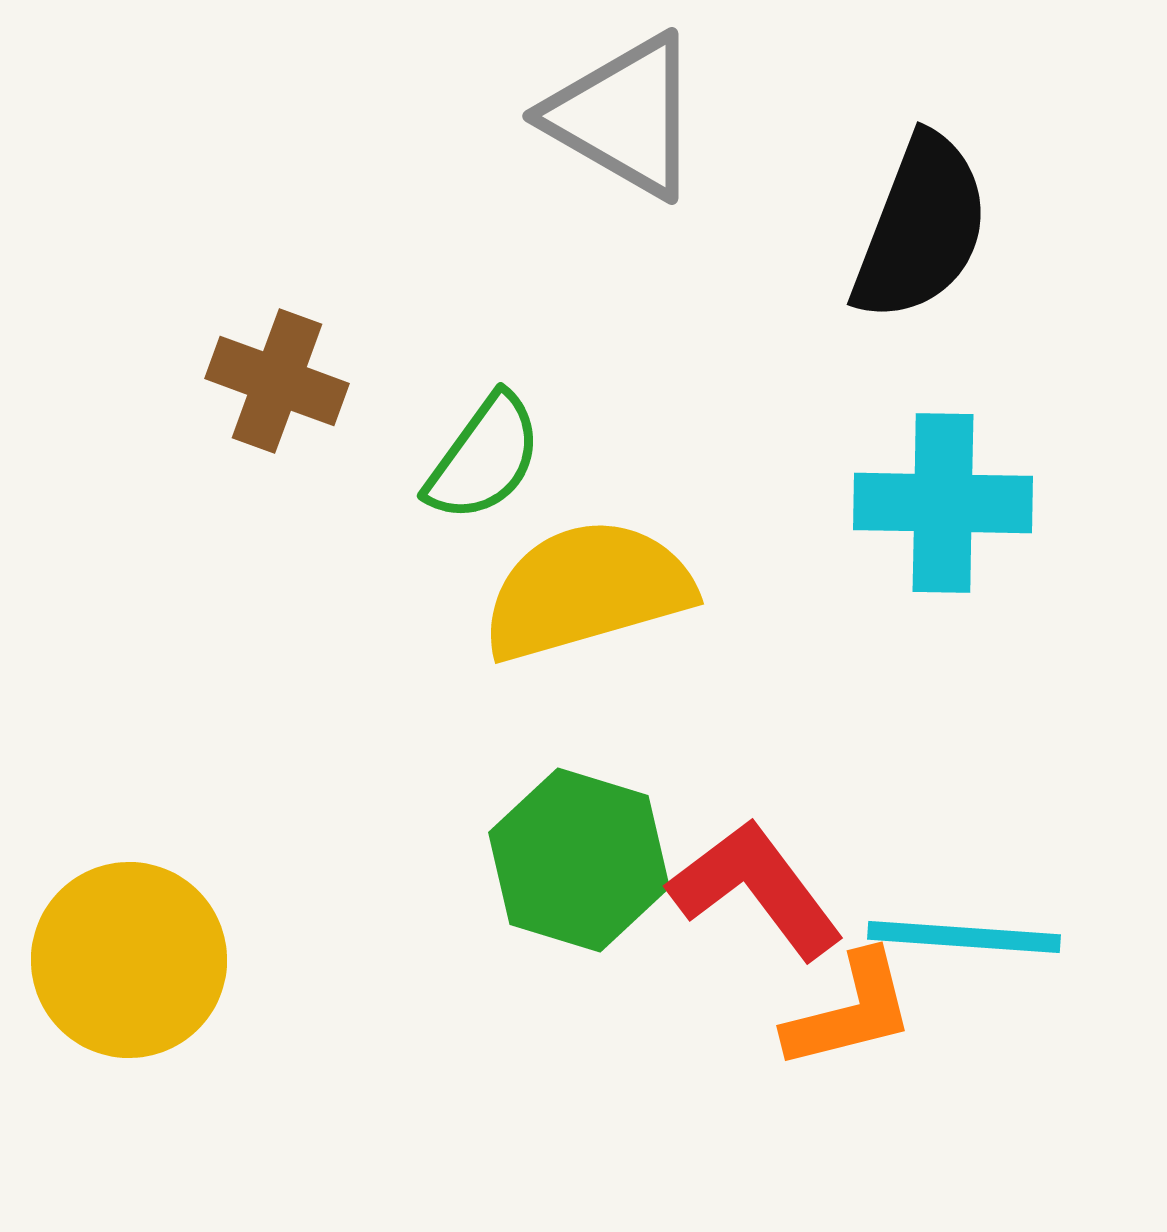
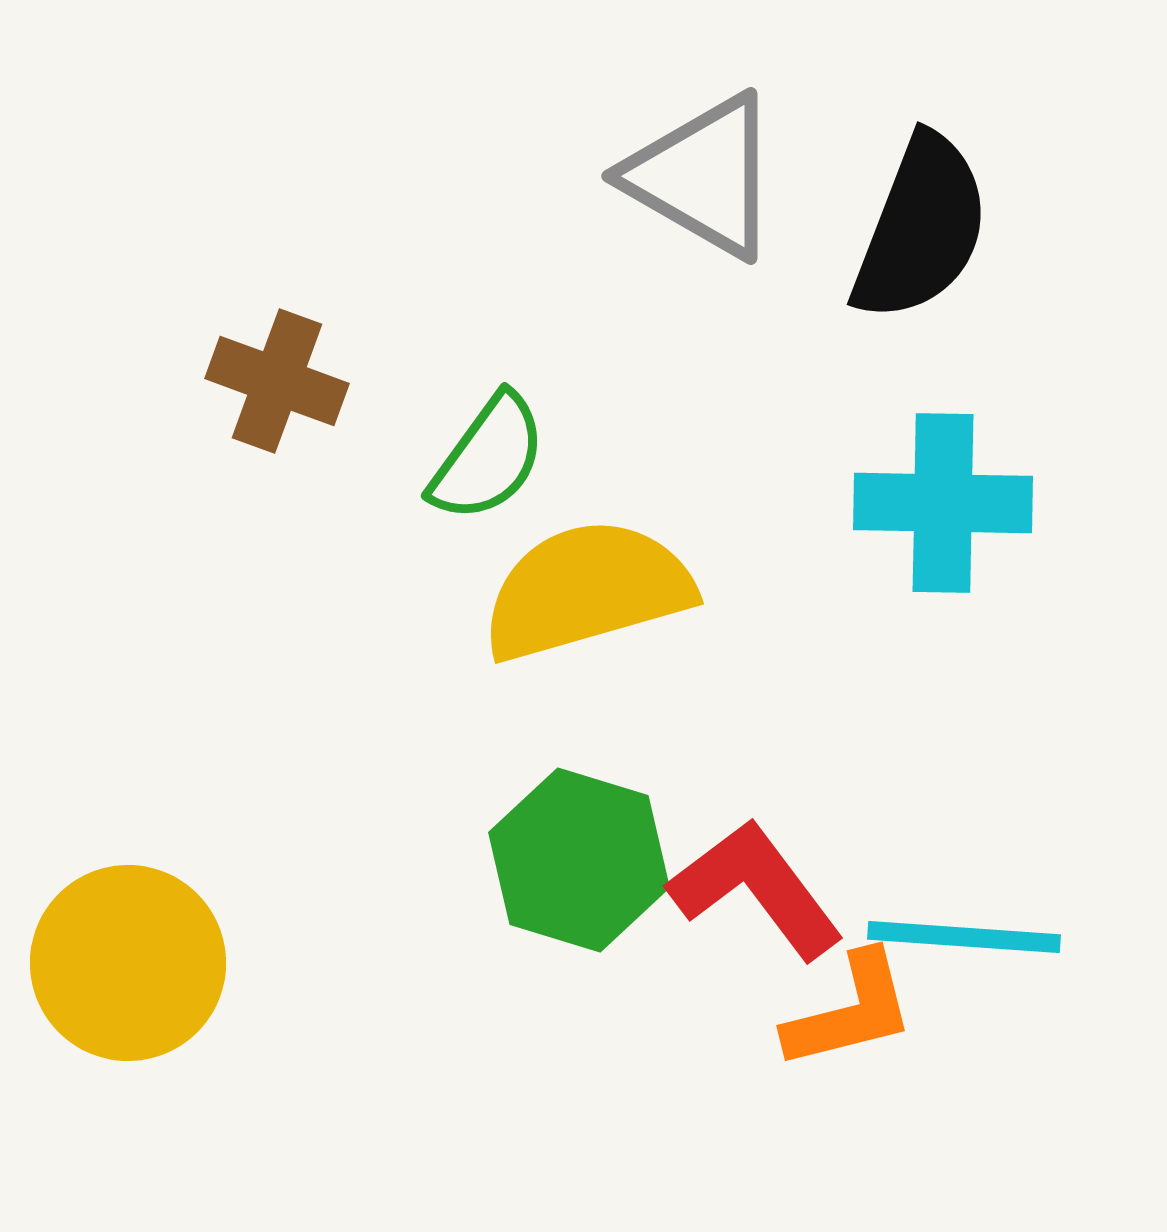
gray triangle: moved 79 px right, 60 px down
green semicircle: moved 4 px right
yellow circle: moved 1 px left, 3 px down
